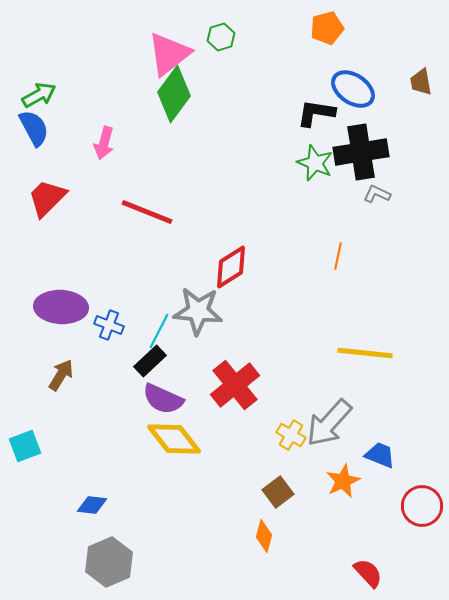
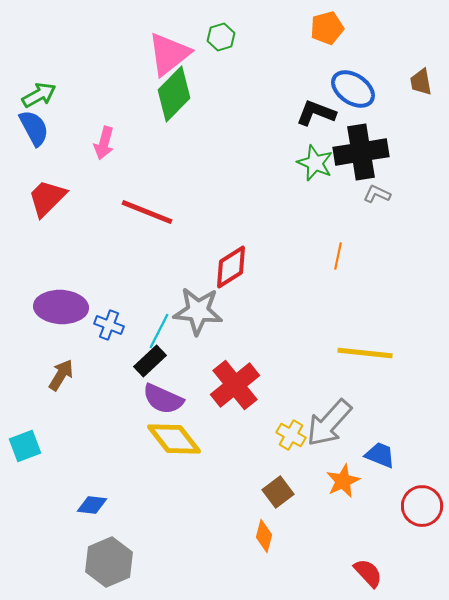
green diamond: rotated 8 degrees clockwise
black L-shape: rotated 12 degrees clockwise
